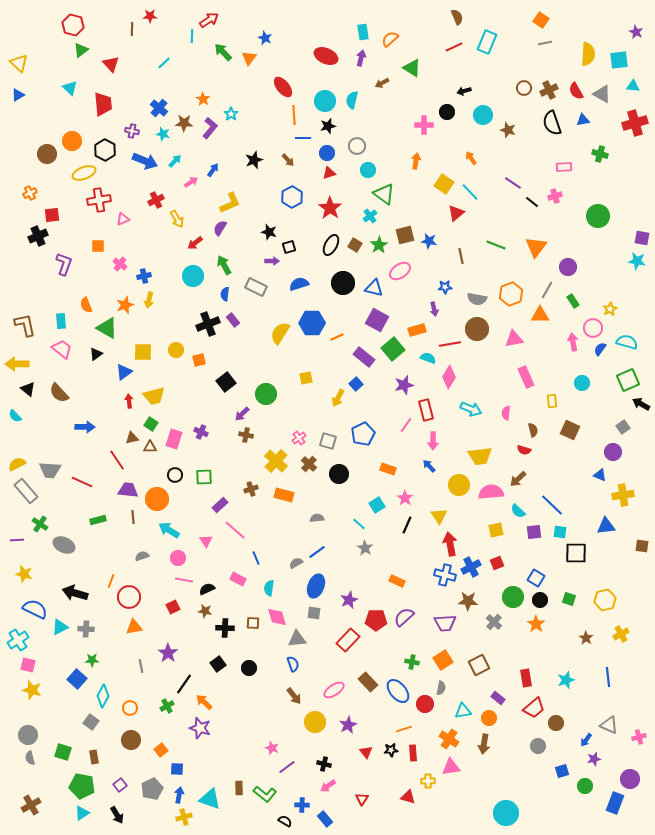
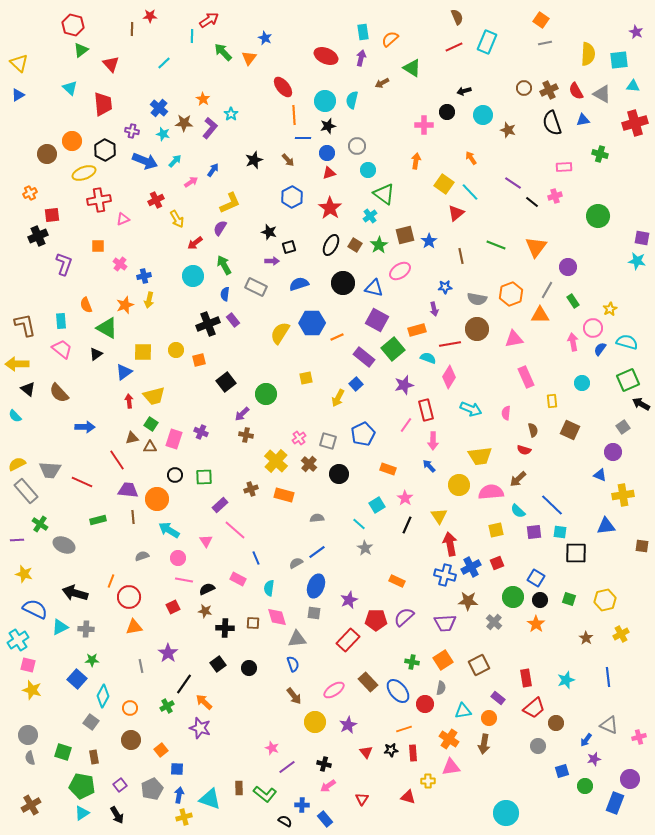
blue star at (429, 241): rotated 28 degrees clockwise
